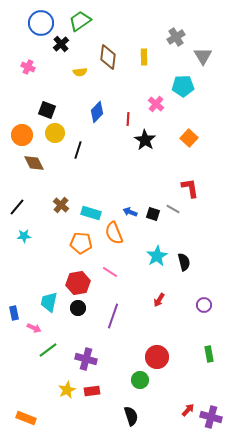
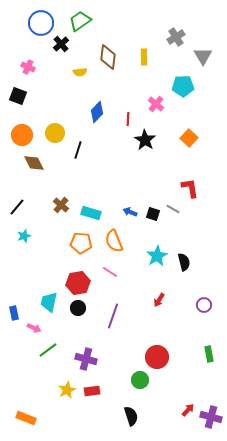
black square at (47, 110): moved 29 px left, 14 px up
orange semicircle at (114, 233): moved 8 px down
cyan star at (24, 236): rotated 16 degrees counterclockwise
